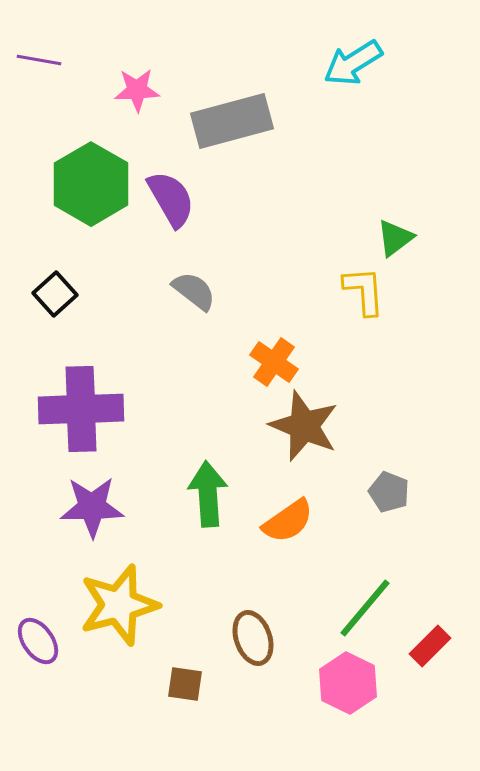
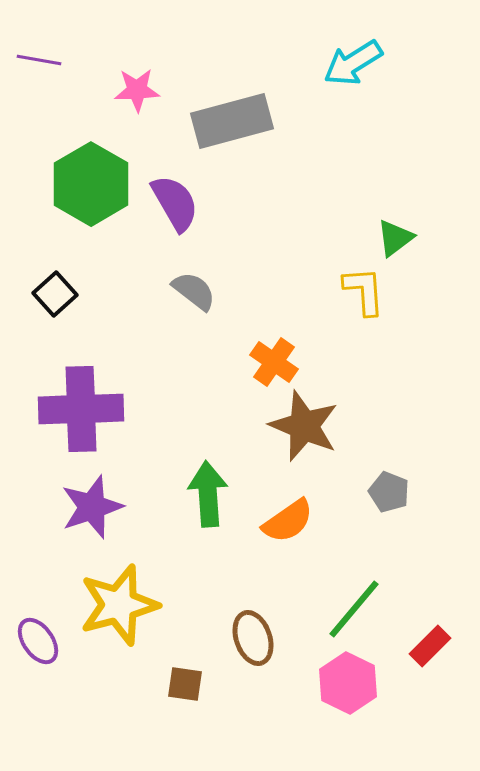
purple semicircle: moved 4 px right, 4 px down
purple star: rotated 18 degrees counterclockwise
green line: moved 11 px left, 1 px down
